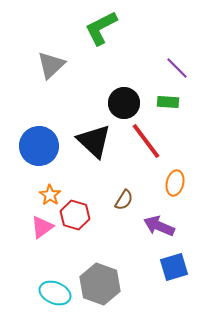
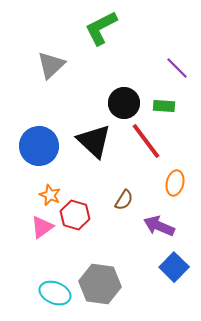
green rectangle: moved 4 px left, 4 px down
orange star: rotated 10 degrees counterclockwise
blue square: rotated 28 degrees counterclockwise
gray hexagon: rotated 12 degrees counterclockwise
